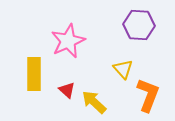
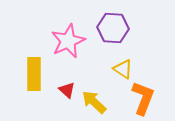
purple hexagon: moved 26 px left, 3 px down
yellow triangle: rotated 15 degrees counterclockwise
orange L-shape: moved 5 px left, 3 px down
